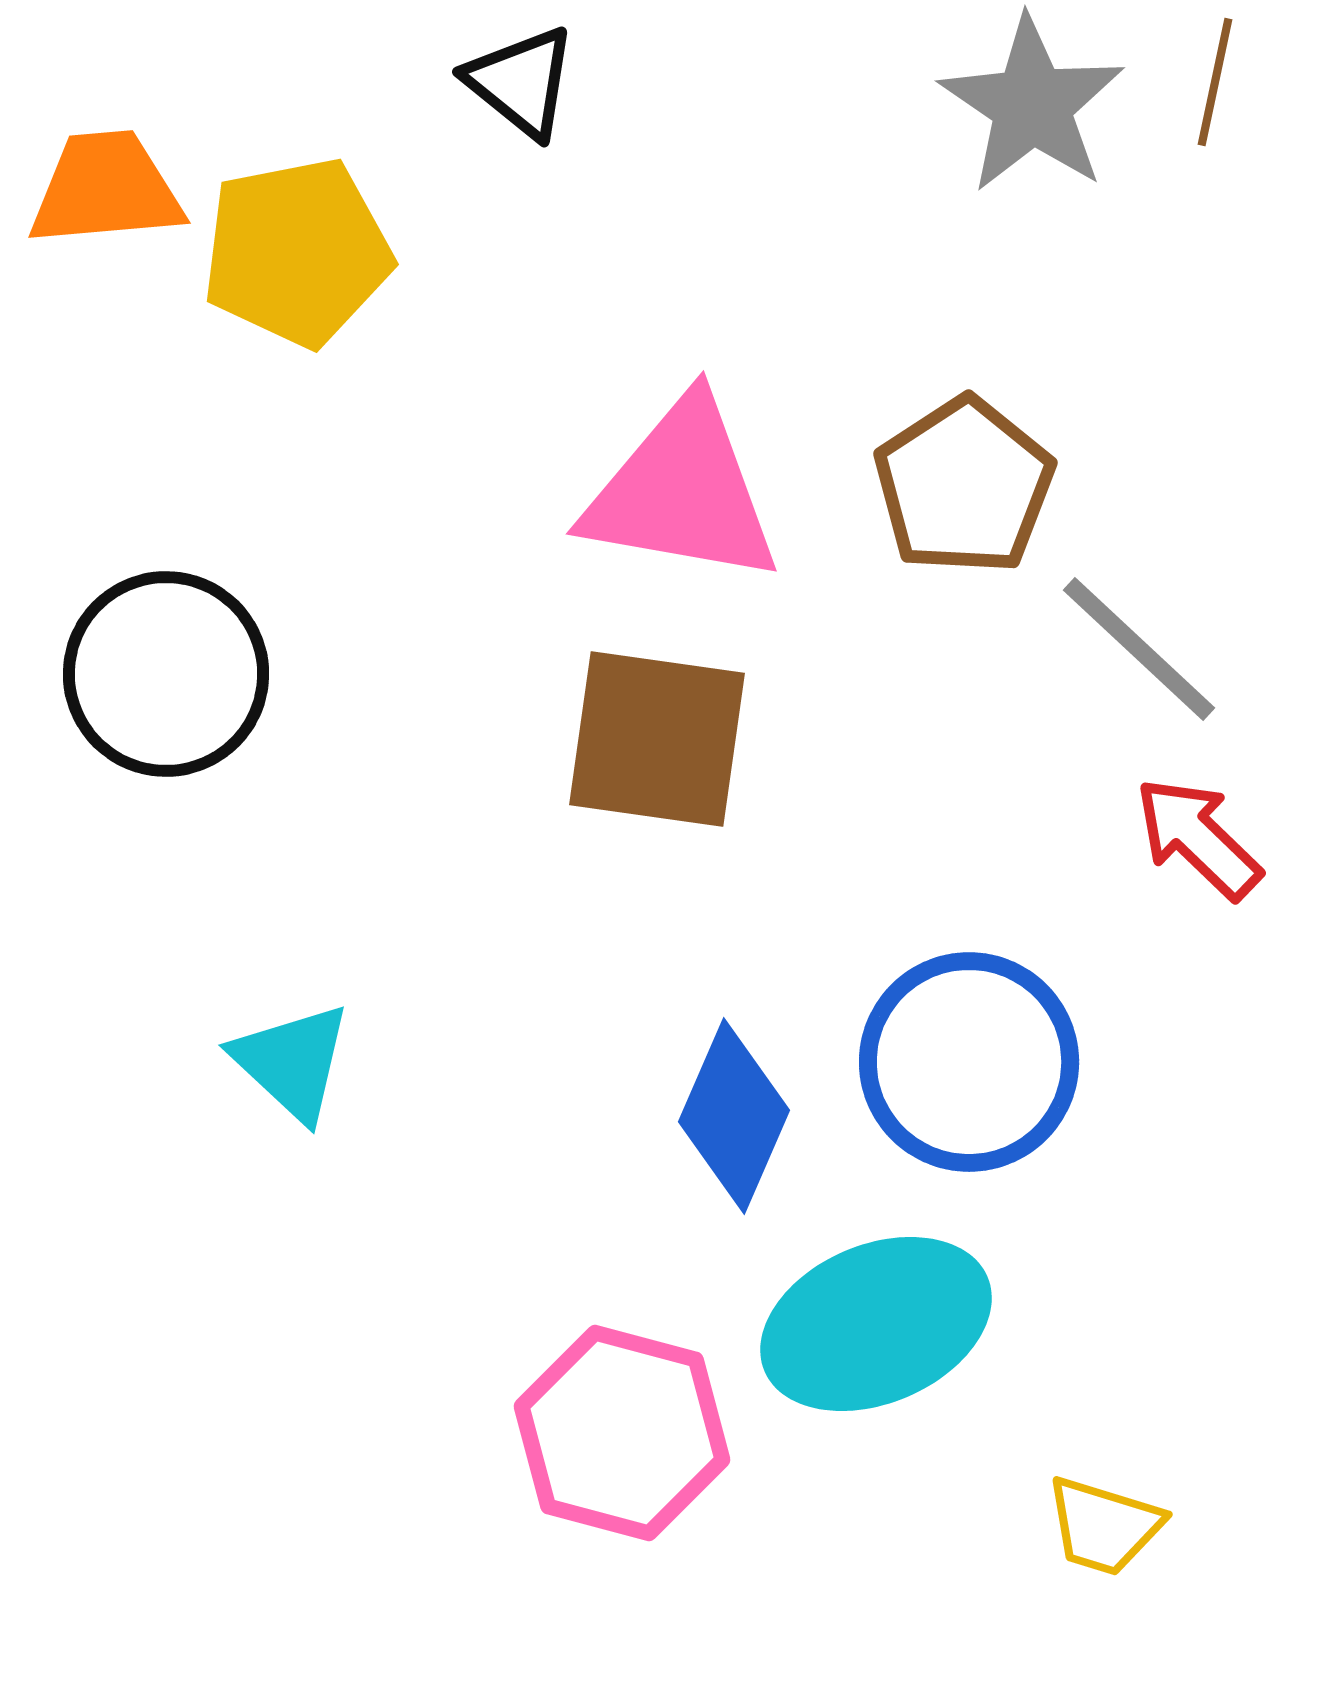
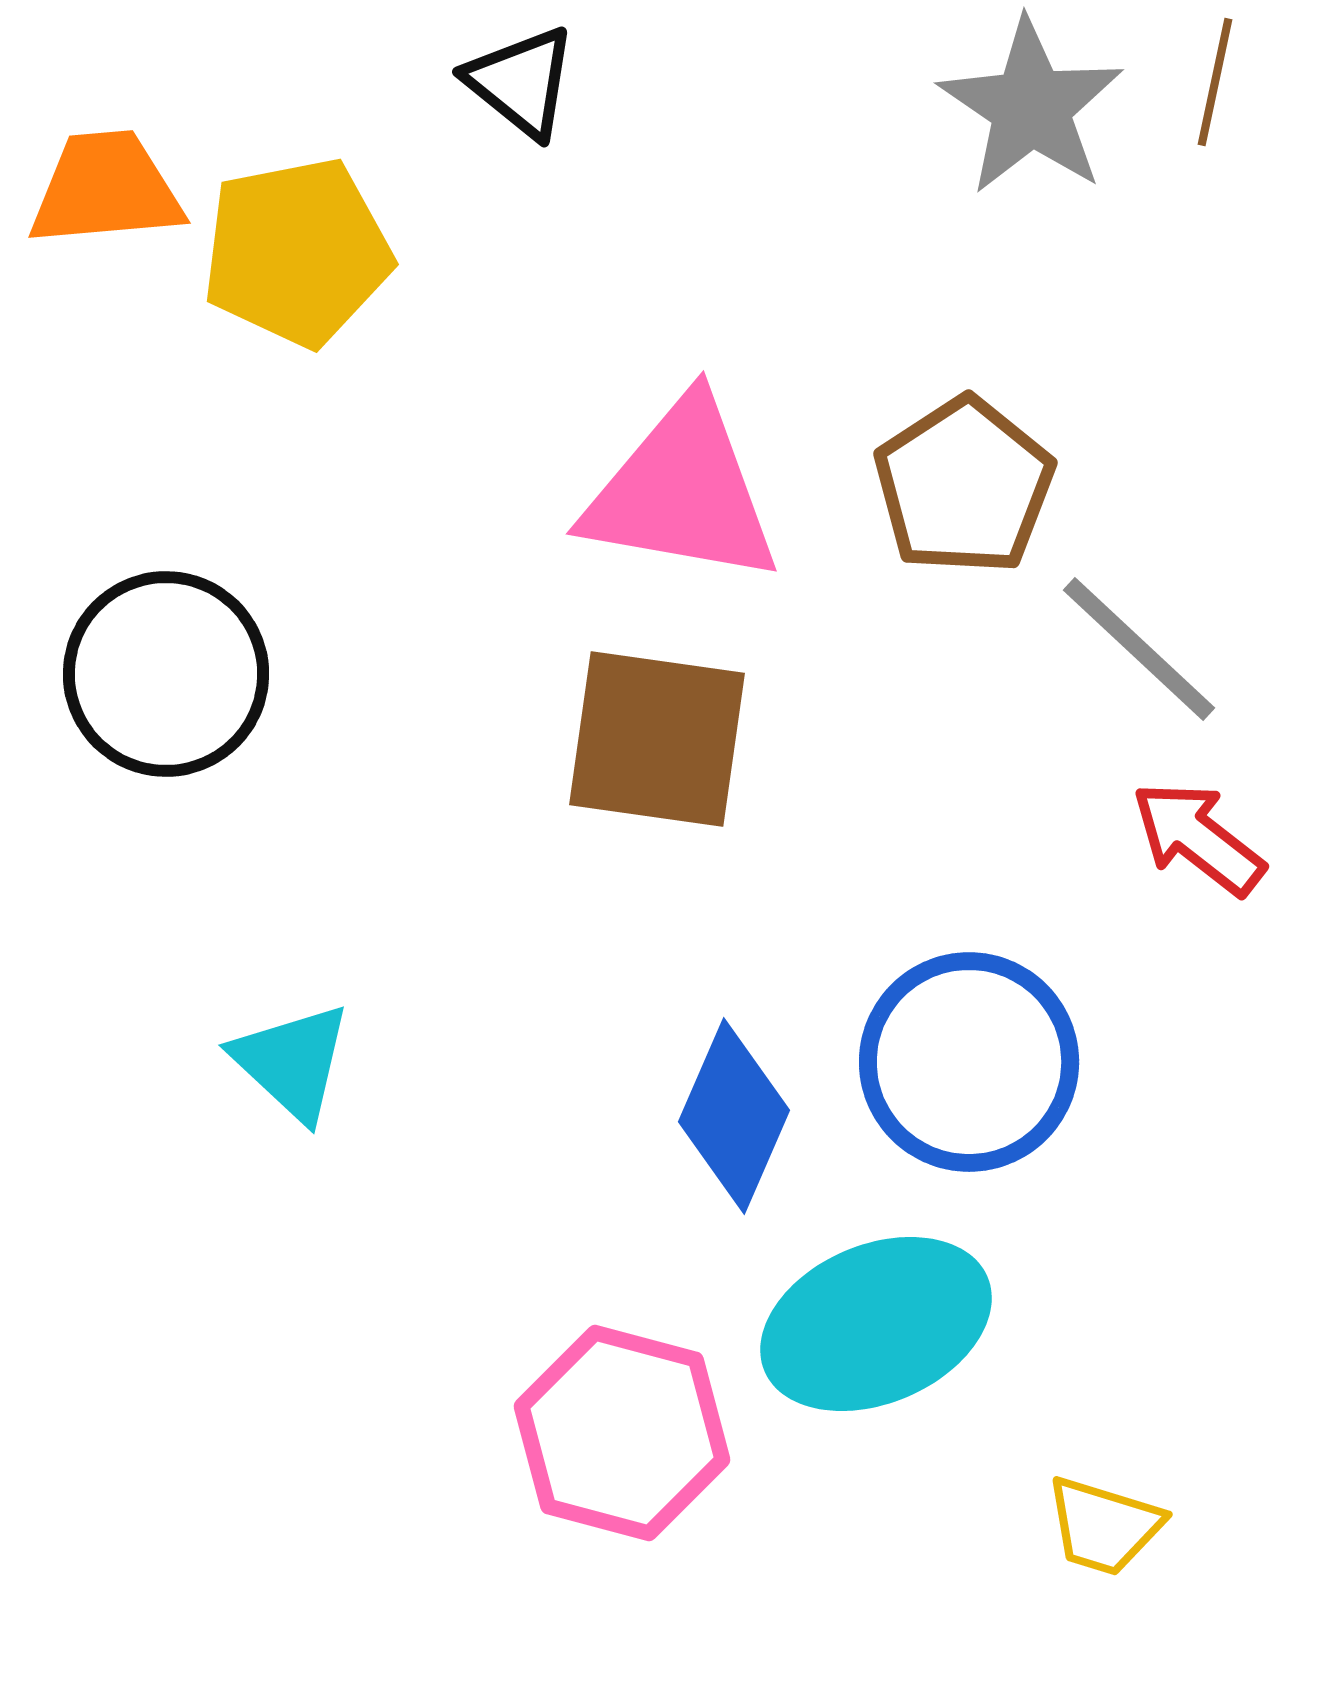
gray star: moved 1 px left, 2 px down
red arrow: rotated 6 degrees counterclockwise
